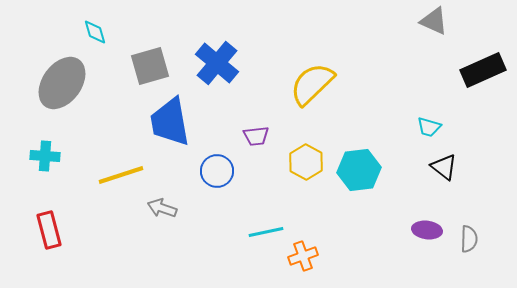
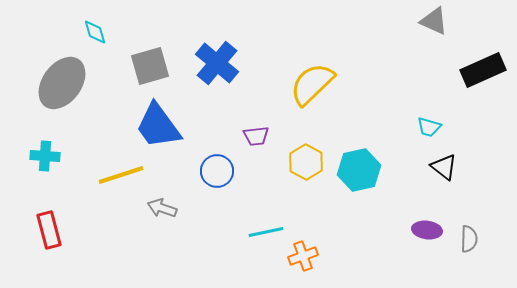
blue trapezoid: moved 12 px left, 4 px down; rotated 26 degrees counterclockwise
cyan hexagon: rotated 6 degrees counterclockwise
